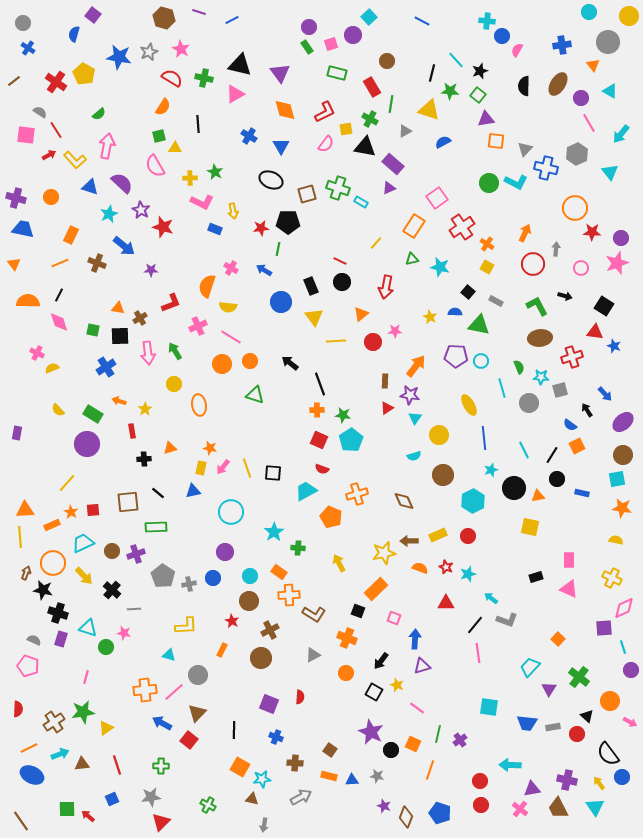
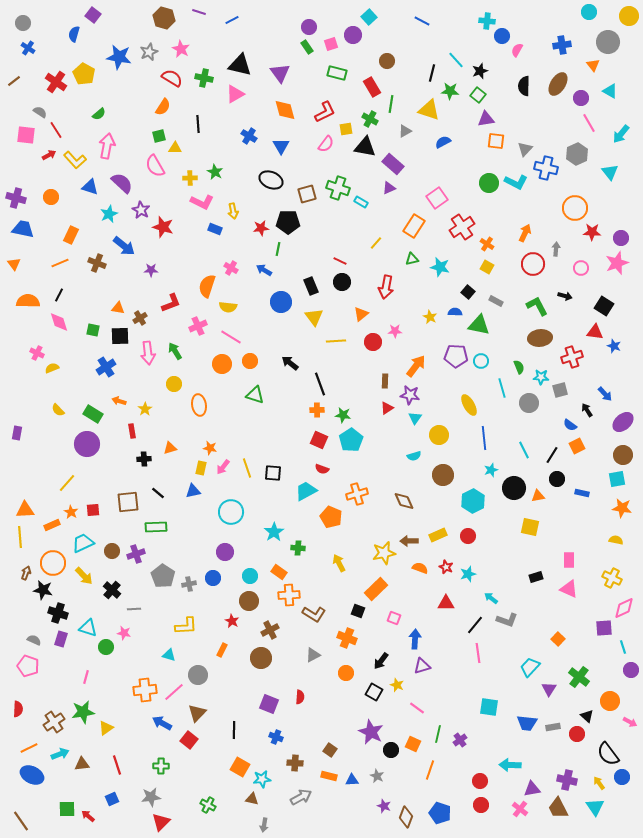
gray star at (377, 776): rotated 16 degrees clockwise
